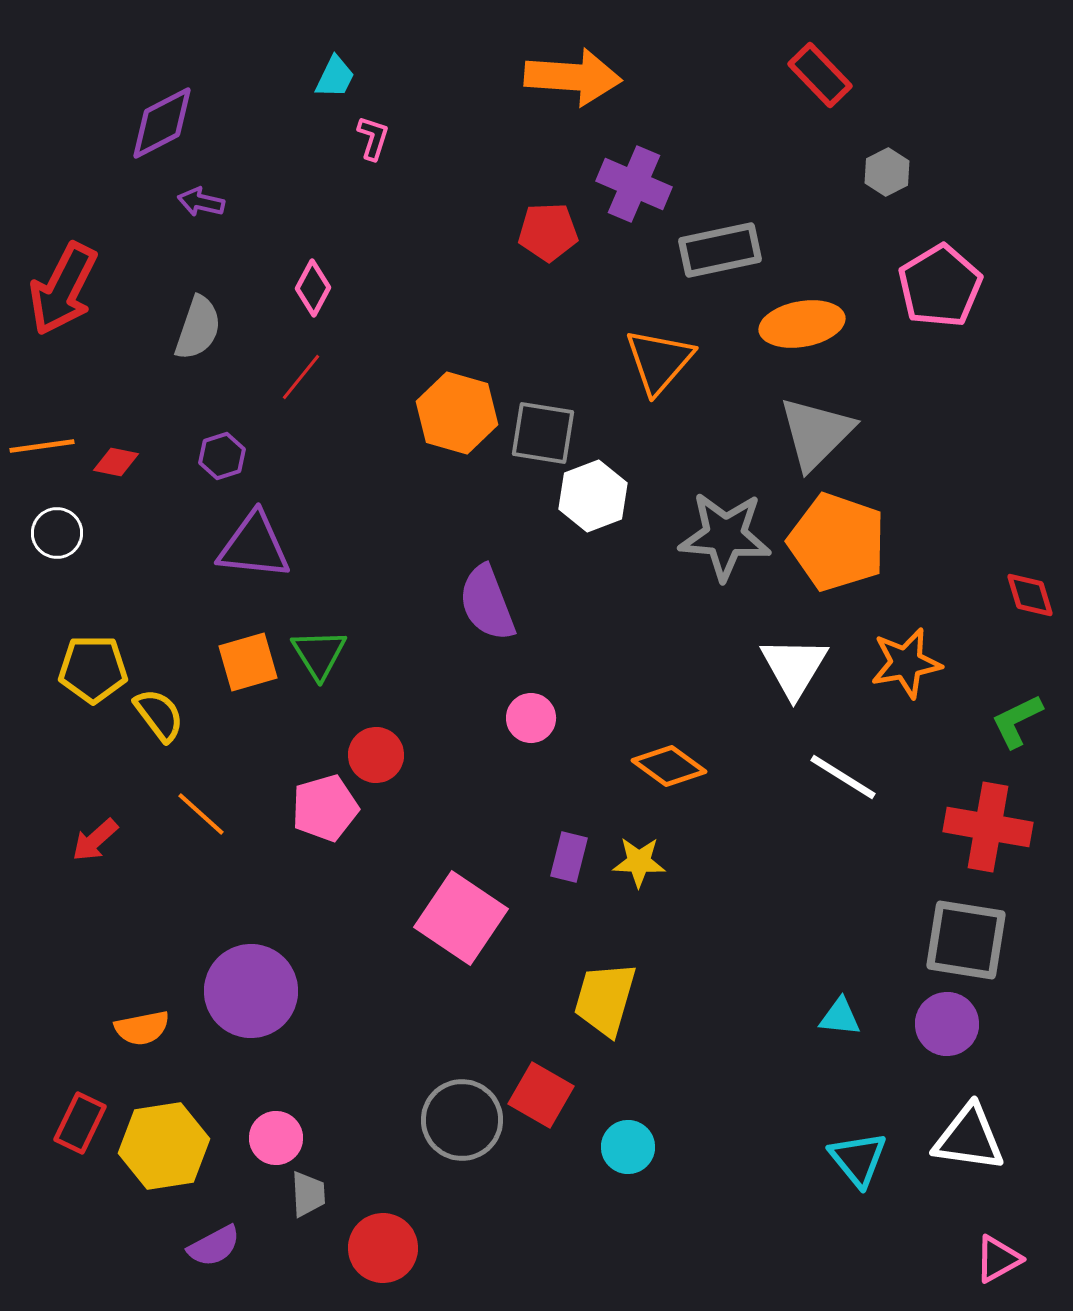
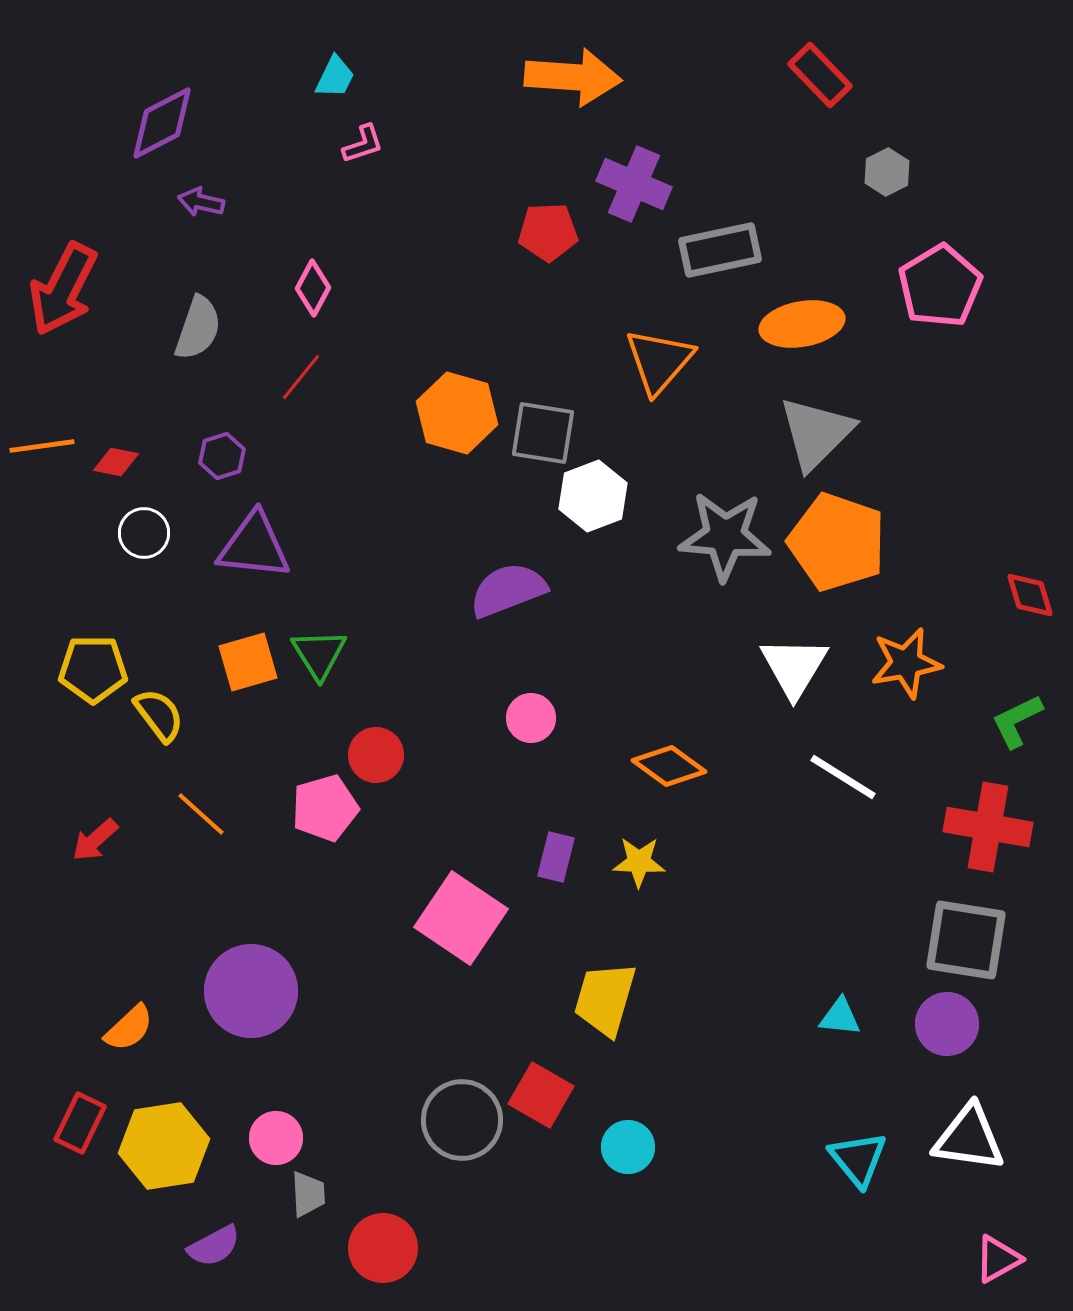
pink L-shape at (373, 138): moved 10 px left, 6 px down; rotated 54 degrees clockwise
white circle at (57, 533): moved 87 px right
purple semicircle at (487, 603): moved 21 px right, 13 px up; rotated 90 degrees clockwise
purple rectangle at (569, 857): moved 13 px left
orange semicircle at (142, 1028): moved 13 px left; rotated 32 degrees counterclockwise
